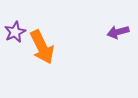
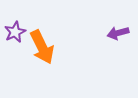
purple arrow: moved 1 px down
